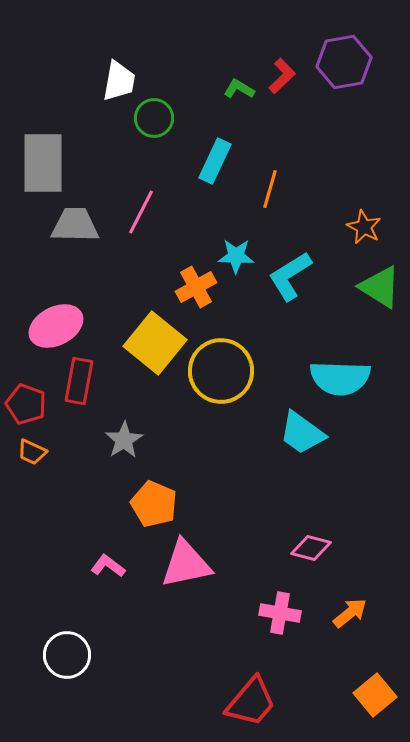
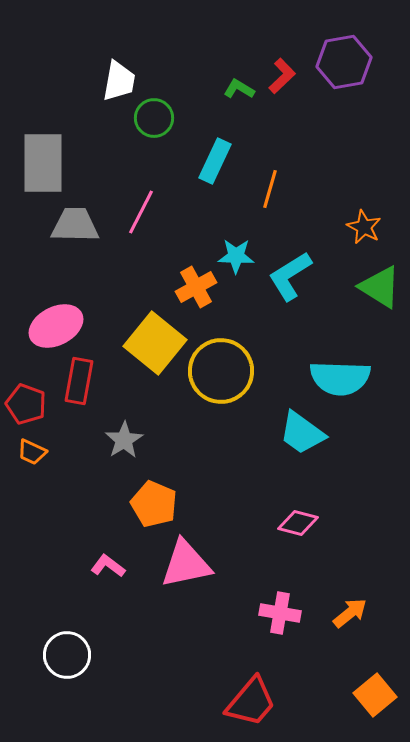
pink diamond: moved 13 px left, 25 px up
